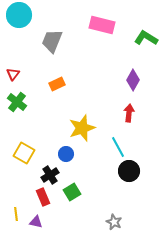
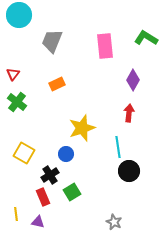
pink rectangle: moved 3 px right, 21 px down; rotated 70 degrees clockwise
cyan line: rotated 20 degrees clockwise
purple triangle: moved 2 px right
